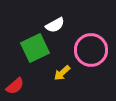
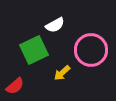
green square: moved 1 px left, 2 px down
